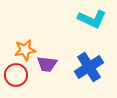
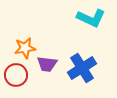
cyan L-shape: moved 1 px left, 1 px up
orange star: moved 2 px up
blue cross: moved 7 px left, 1 px down
